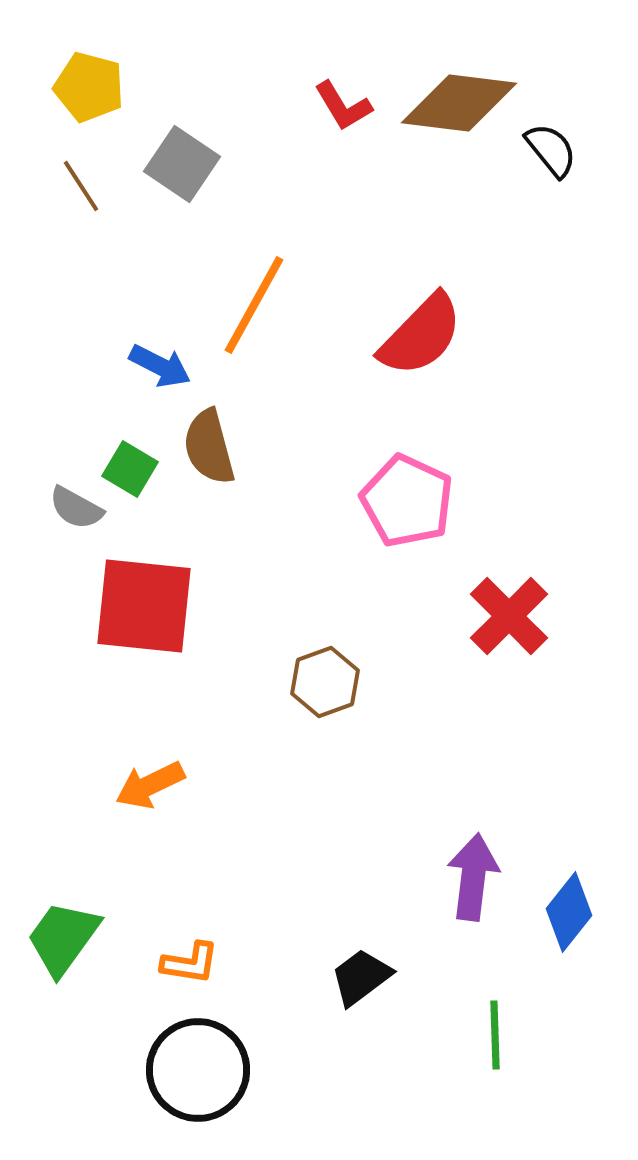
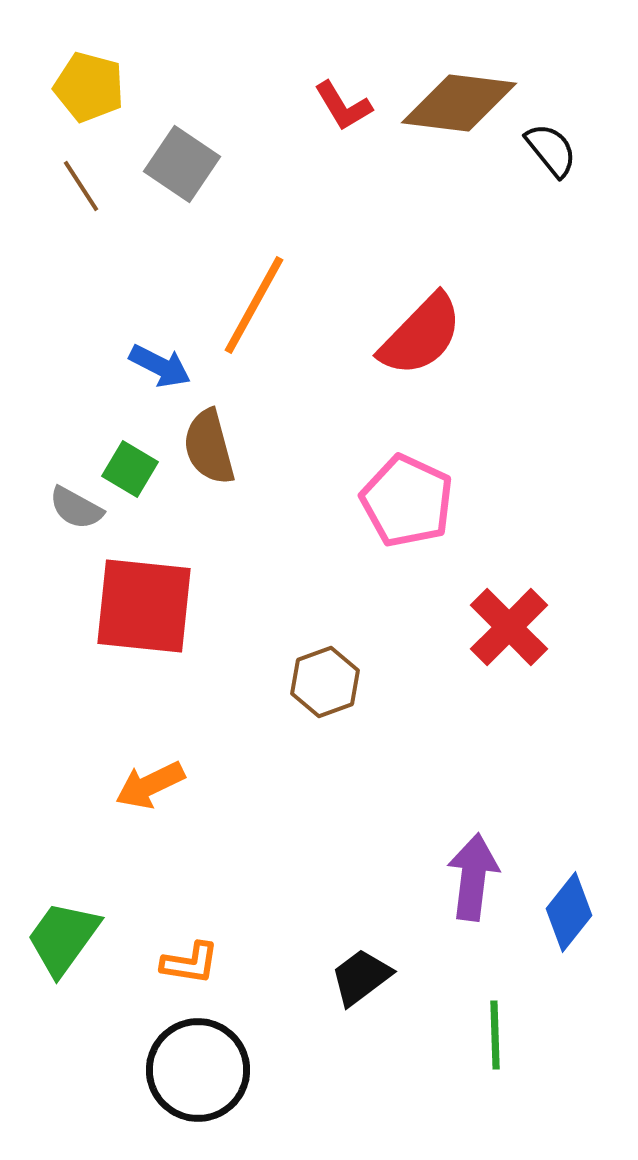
red cross: moved 11 px down
